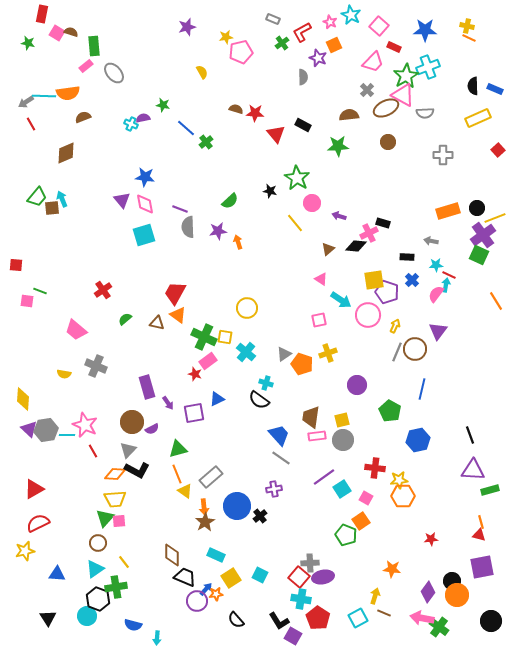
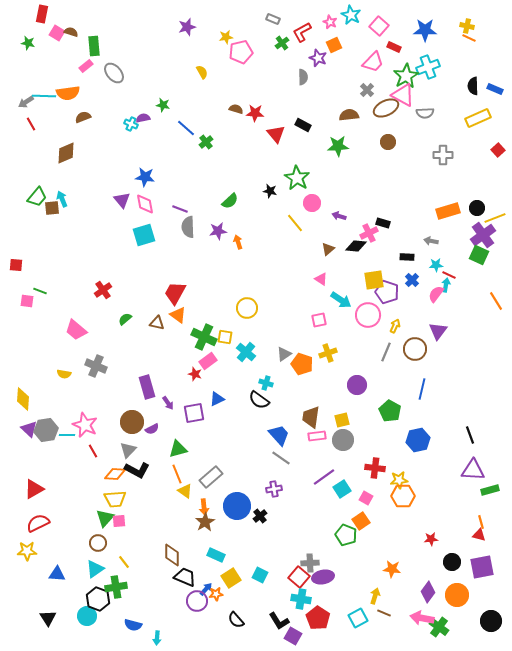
gray line at (397, 352): moved 11 px left
yellow star at (25, 551): moved 2 px right; rotated 12 degrees clockwise
black circle at (452, 581): moved 19 px up
